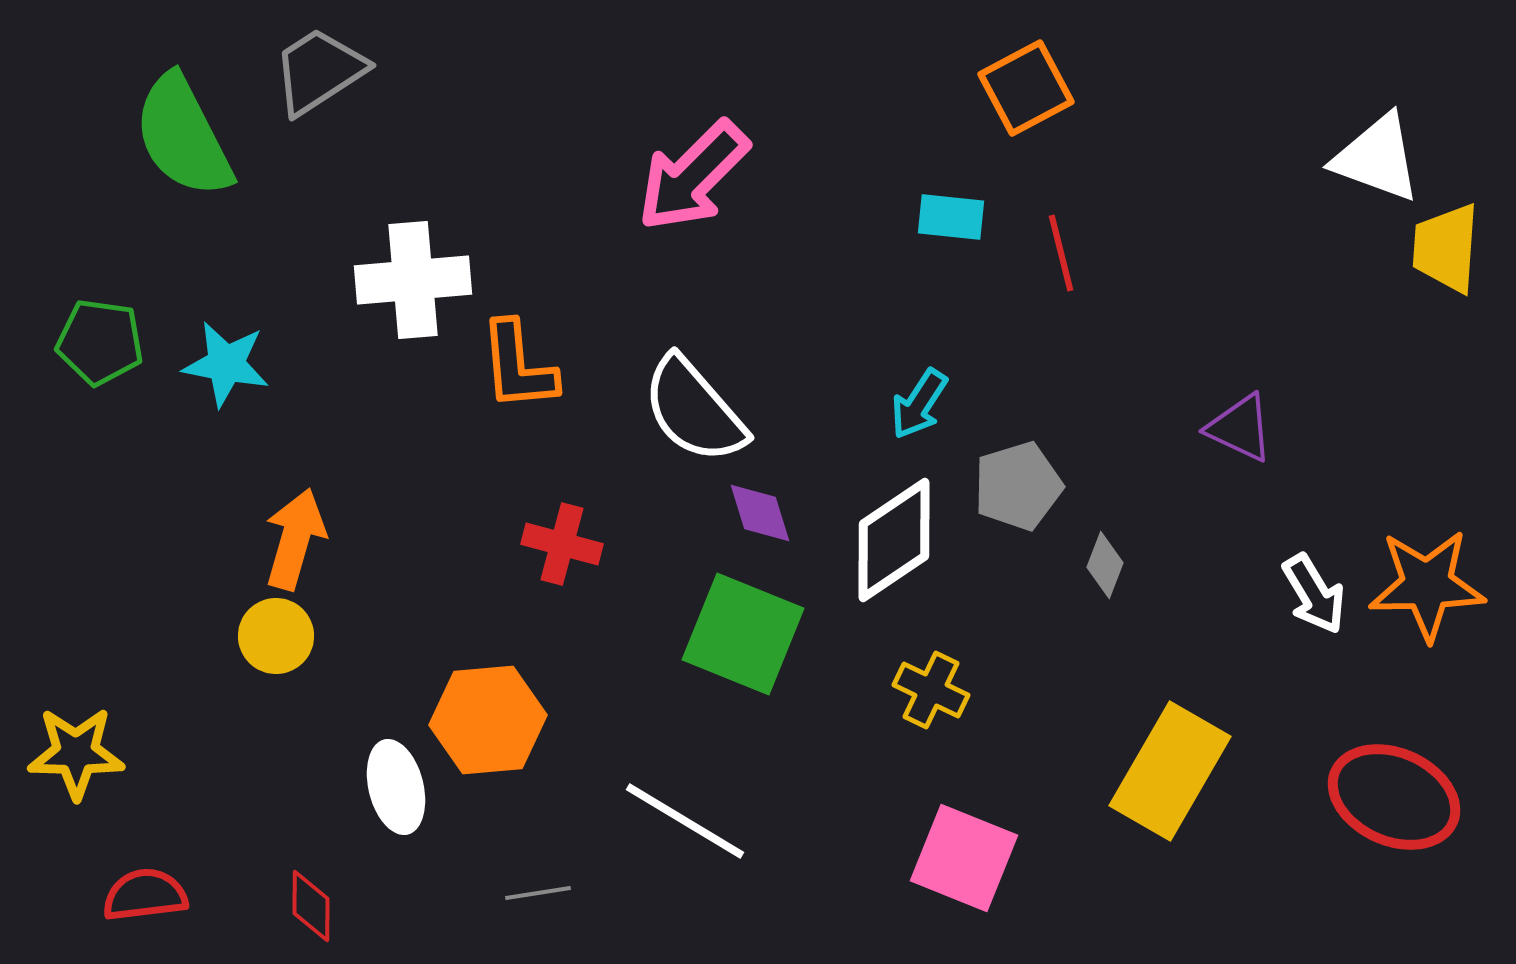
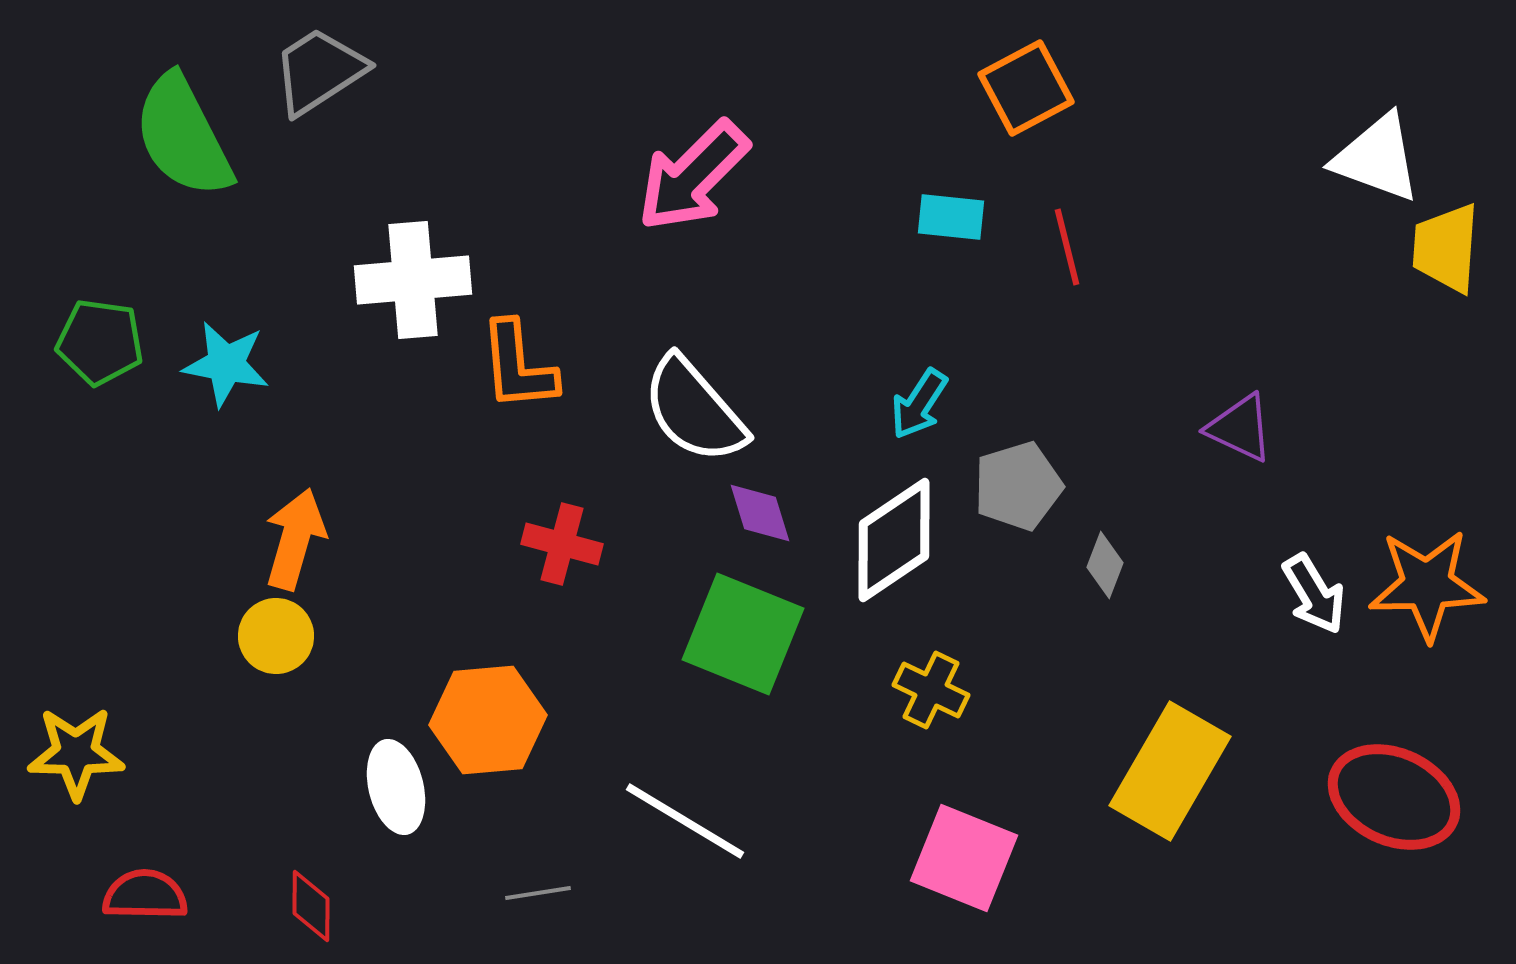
red line: moved 6 px right, 6 px up
red semicircle: rotated 8 degrees clockwise
